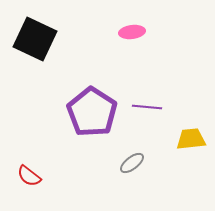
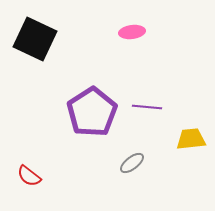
purple pentagon: rotated 6 degrees clockwise
